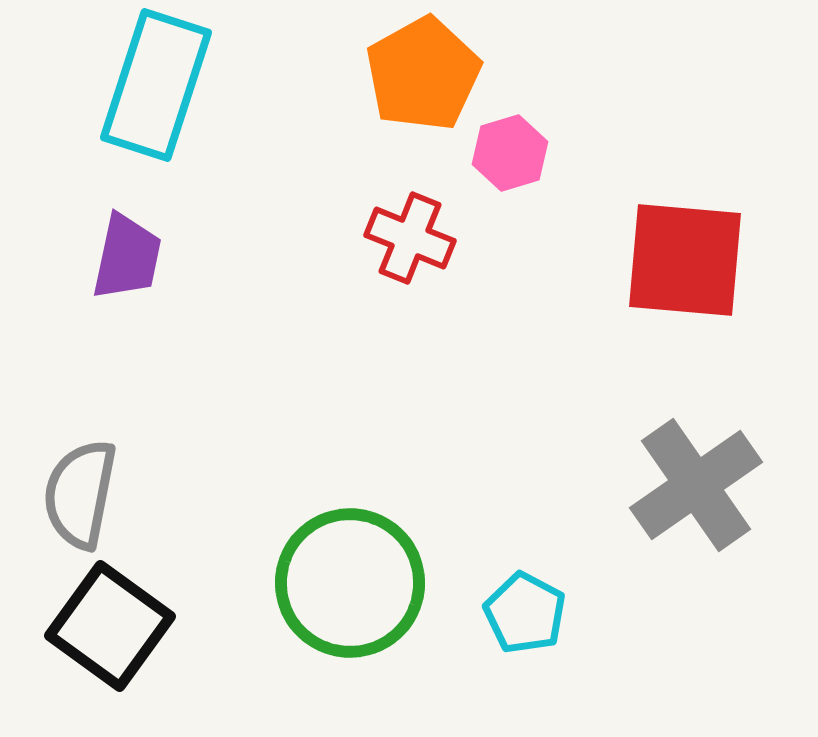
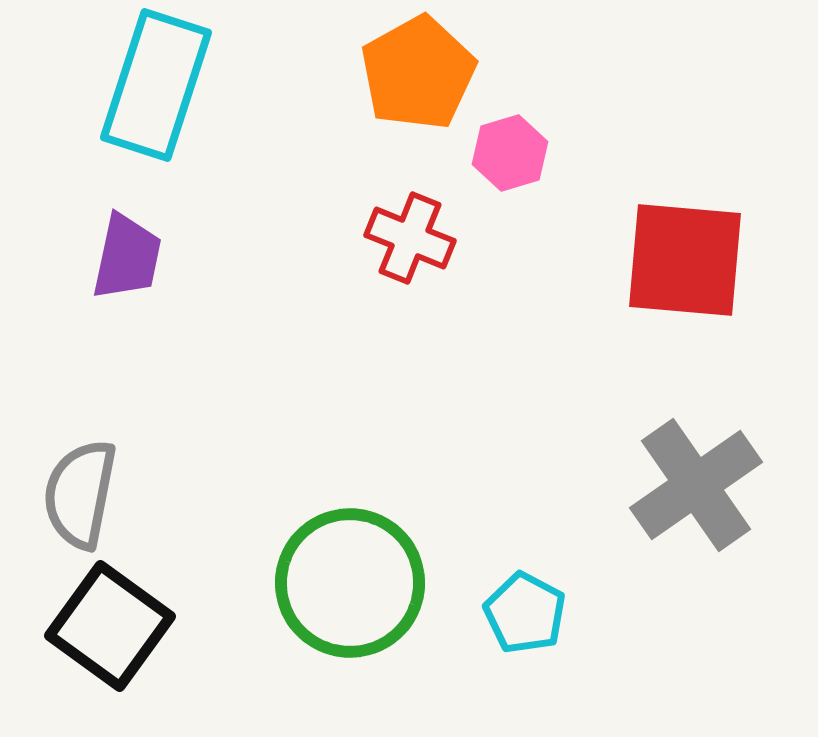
orange pentagon: moved 5 px left, 1 px up
